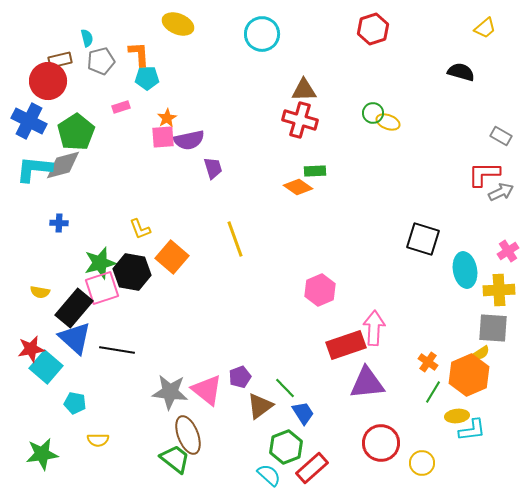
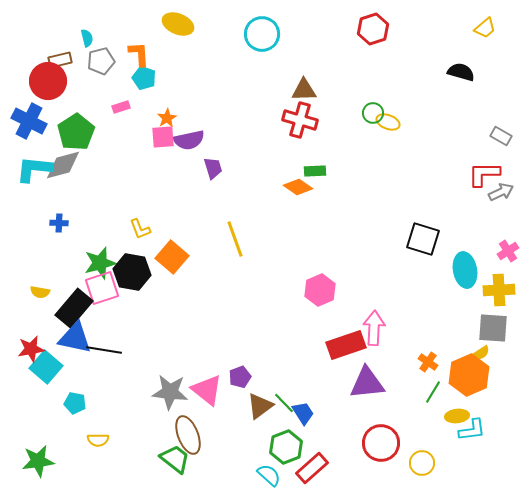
cyan pentagon at (147, 78): moved 3 px left; rotated 20 degrees clockwise
blue triangle at (75, 338): rotated 30 degrees counterclockwise
black line at (117, 350): moved 13 px left
green line at (285, 388): moved 1 px left, 15 px down
green star at (42, 454): moved 4 px left, 7 px down
